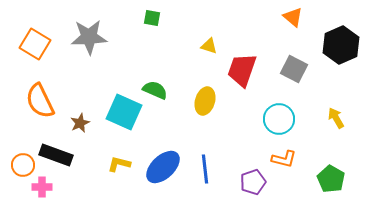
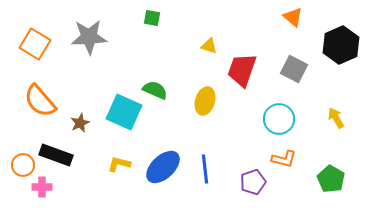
orange semicircle: rotated 15 degrees counterclockwise
